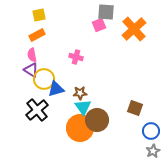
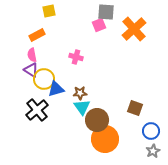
yellow square: moved 10 px right, 4 px up
cyan triangle: moved 1 px left
orange circle: moved 25 px right, 11 px down
